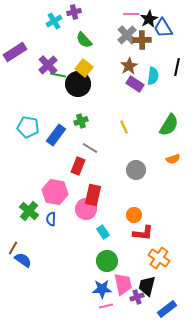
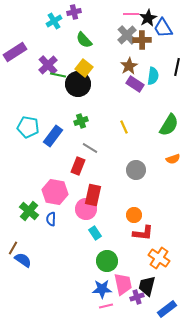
black star at (149, 19): moved 1 px left, 1 px up
blue rectangle at (56, 135): moved 3 px left, 1 px down
cyan rectangle at (103, 232): moved 8 px left, 1 px down
